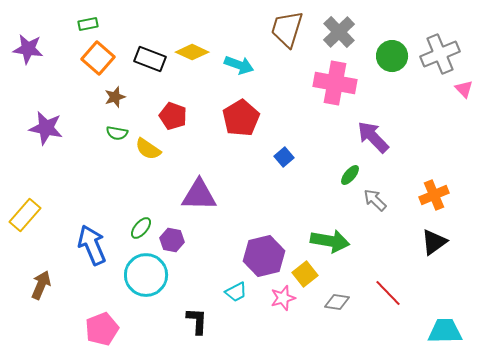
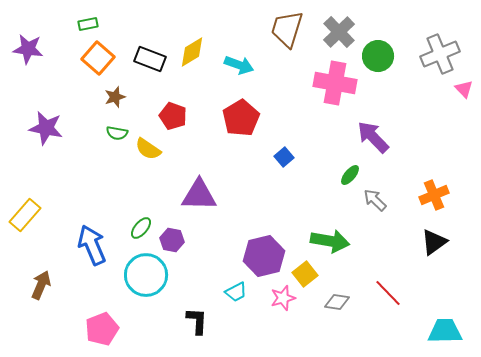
yellow diamond at (192, 52): rotated 56 degrees counterclockwise
green circle at (392, 56): moved 14 px left
